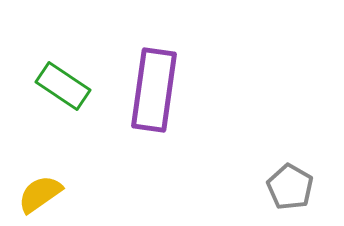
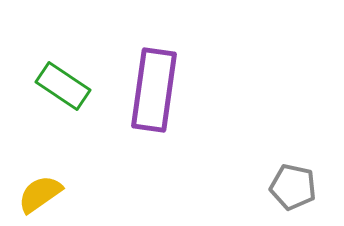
gray pentagon: moved 3 px right; rotated 18 degrees counterclockwise
